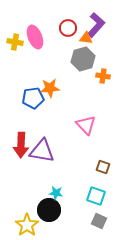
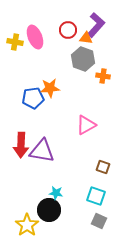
red circle: moved 2 px down
gray hexagon: rotated 25 degrees counterclockwise
pink triangle: rotated 45 degrees clockwise
